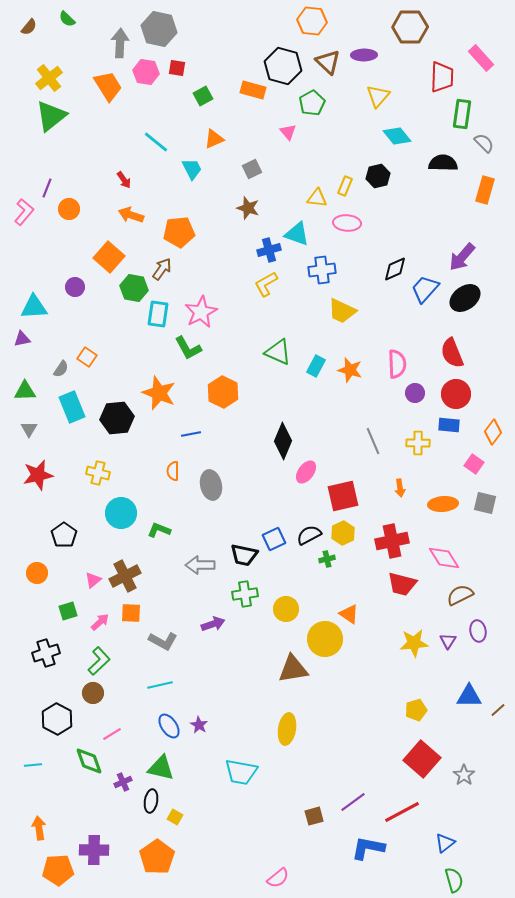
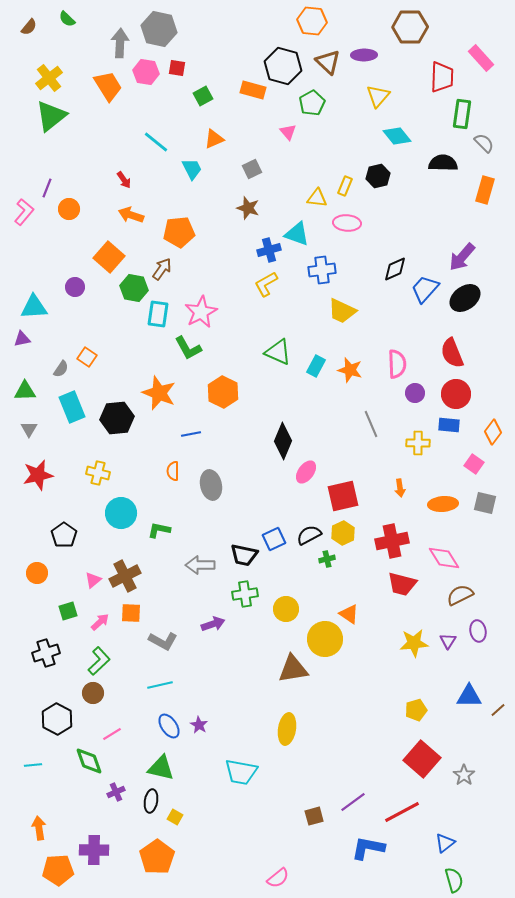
gray line at (373, 441): moved 2 px left, 17 px up
green L-shape at (159, 530): rotated 10 degrees counterclockwise
purple cross at (123, 782): moved 7 px left, 10 px down
